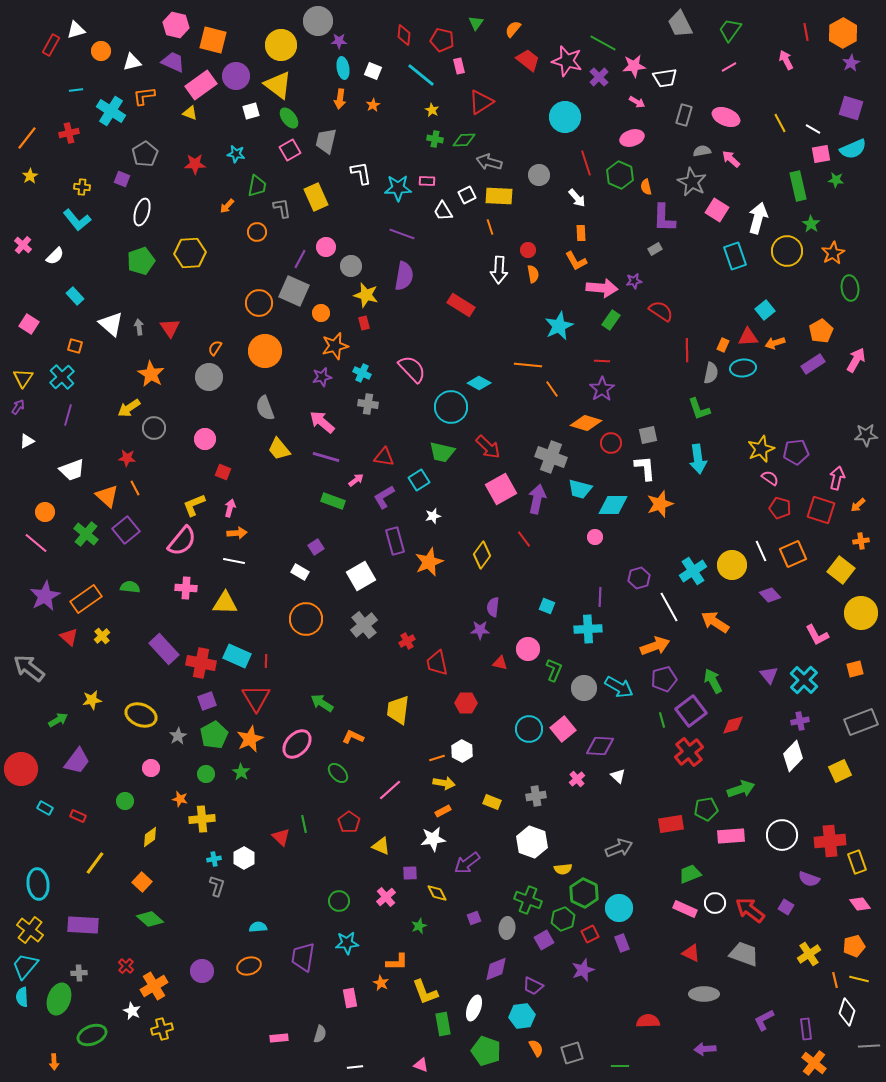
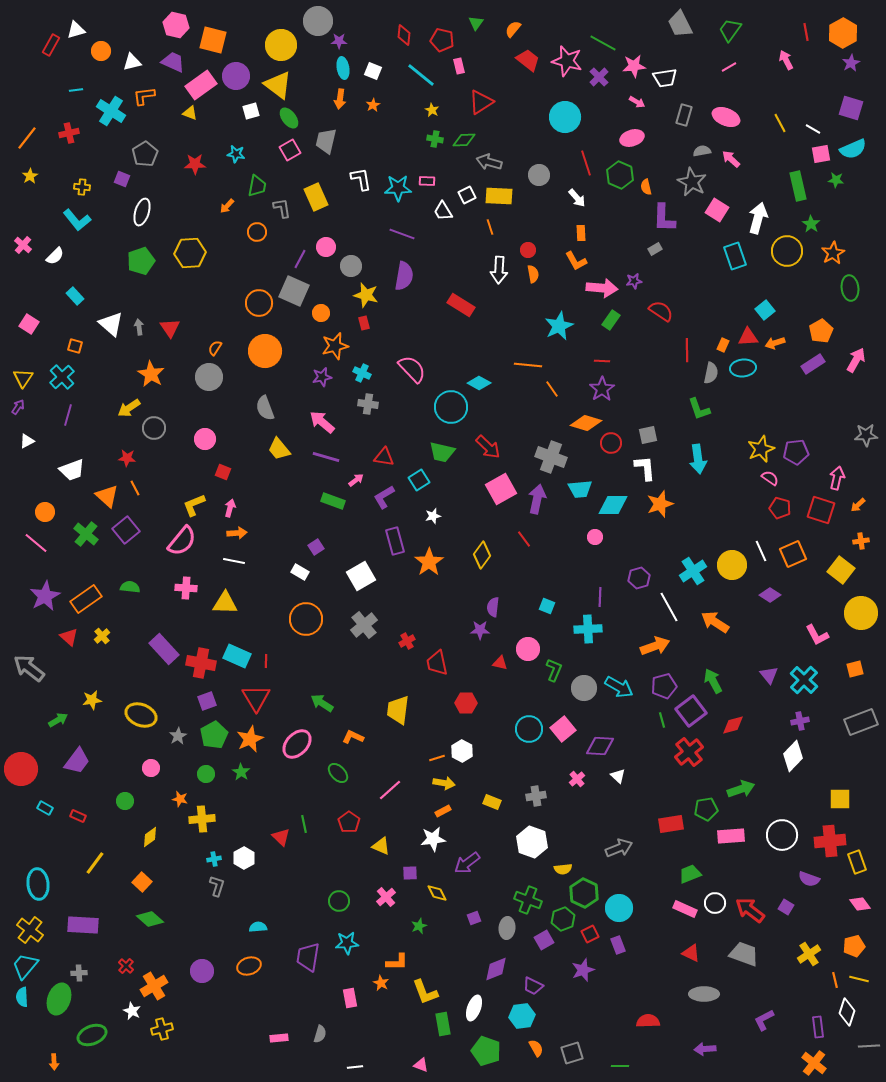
white L-shape at (361, 173): moved 6 px down
cyan trapezoid at (580, 489): rotated 20 degrees counterclockwise
orange star at (429, 562): rotated 12 degrees counterclockwise
purple diamond at (770, 595): rotated 15 degrees counterclockwise
purple pentagon at (664, 679): moved 7 px down
yellow square at (840, 771): moved 28 px down; rotated 25 degrees clockwise
purple rectangle at (622, 943): moved 4 px left, 2 px down
purple trapezoid at (303, 957): moved 5 px right
purple rectangle at (806, 1029): moved 12 px right, 2 px up
